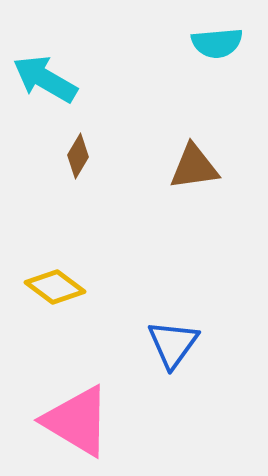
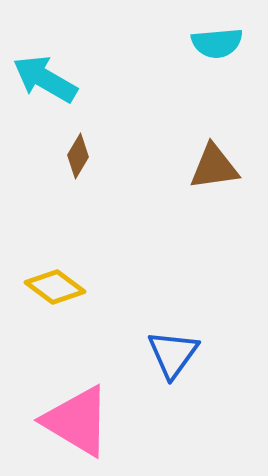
brown triangle: moved 20 px right
blue triangle: moved 10 px down
